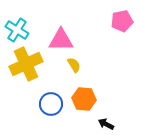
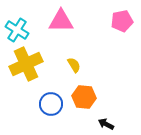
pink triangle: moved 19 px up
orange hexagon: moved 2 px up
